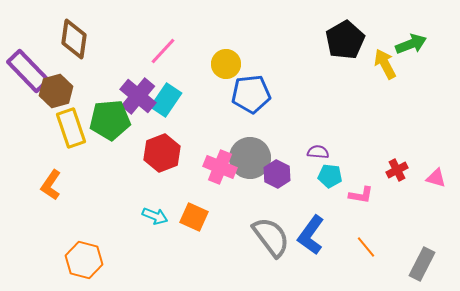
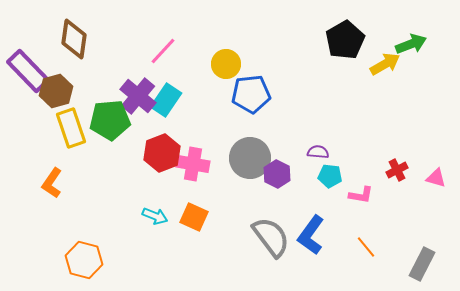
yellow arrow: rotated 88 degrees clockwise
pink cross: moved 27 px left, 3 px up; rotated 12 degrees counterclockwise
orange L-shape: moved 1 px right, 2 px up
